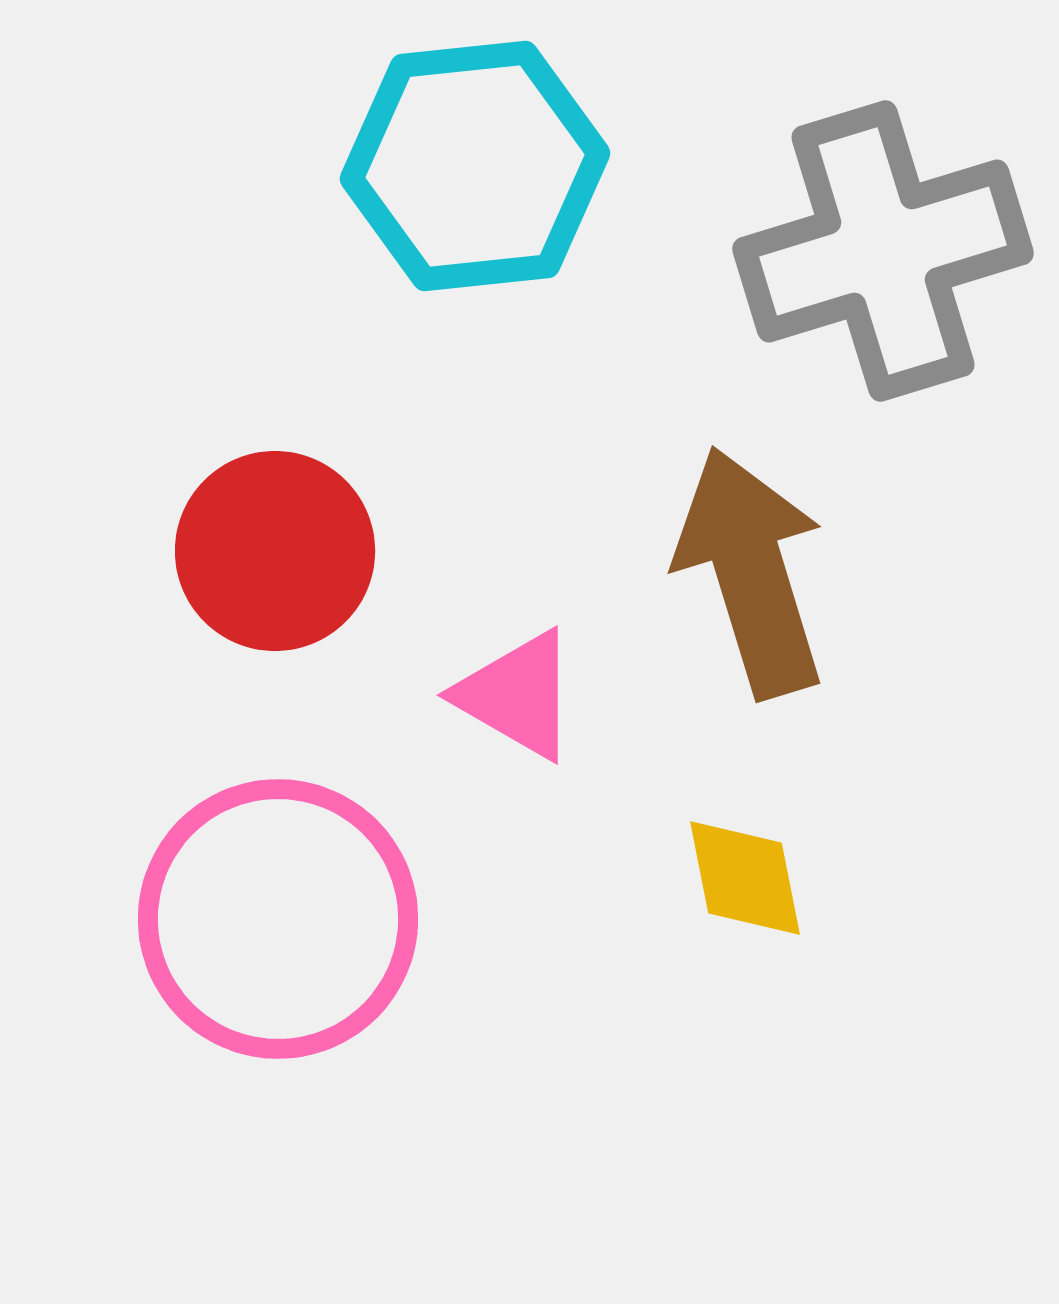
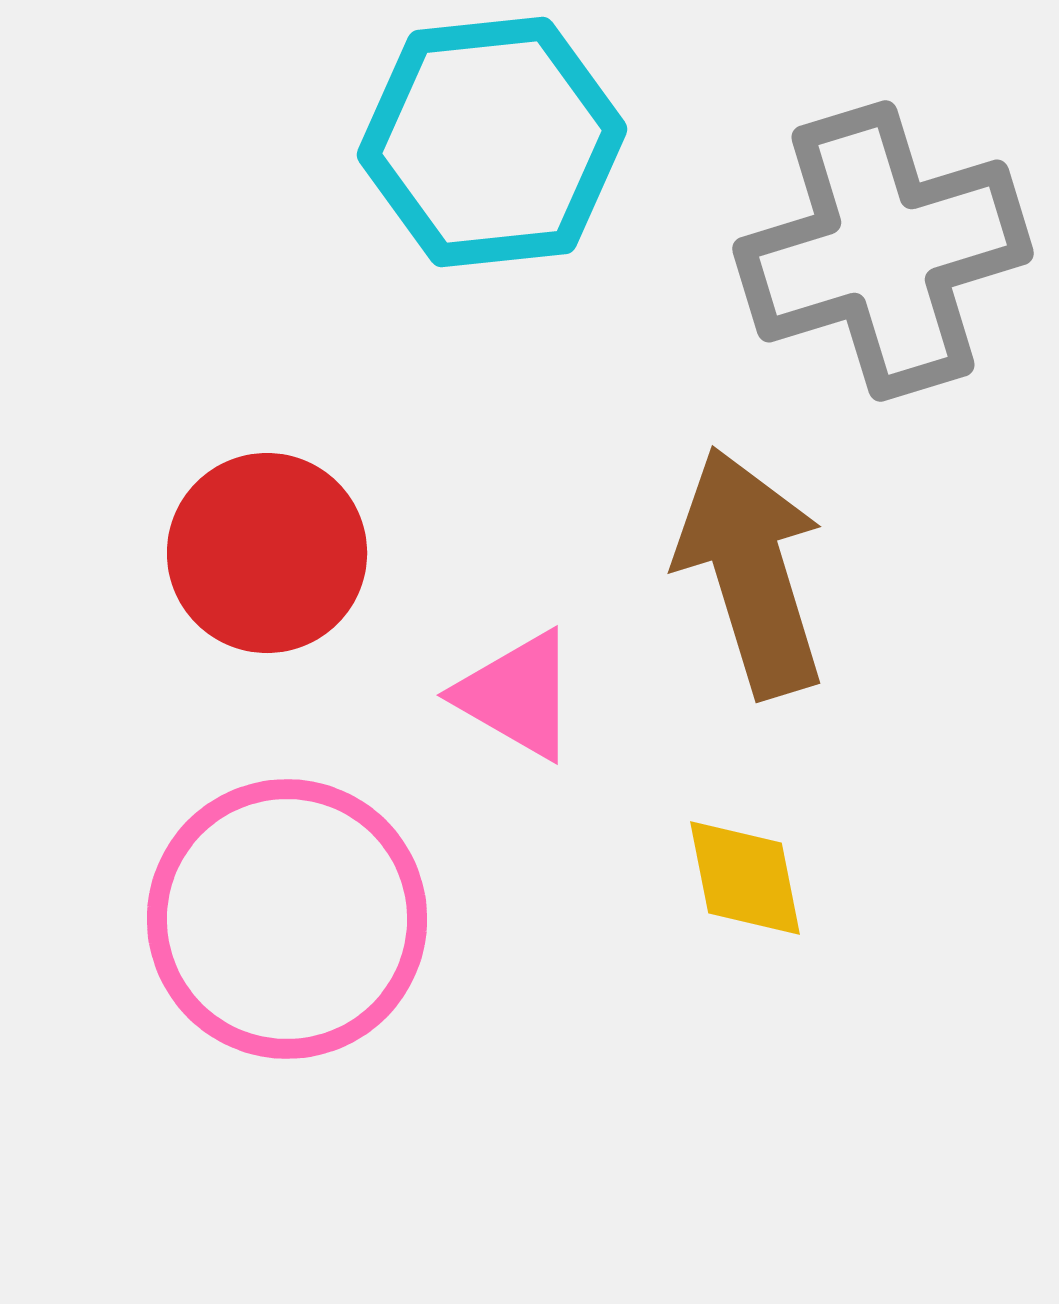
cyan hexagon: moved 17 px right, 24 px up
red circle: moved 8 px left, 2 px down
pink circle: moved 9 px right
